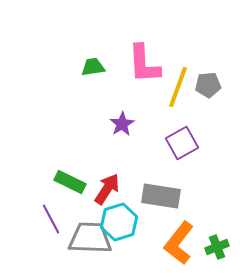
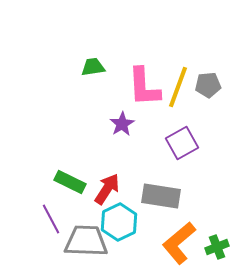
pink L-shape: moved 23 px down
cyan hexagon: rotated 9 degrees counterclockwise
gray trapezoid: moved 4 px left, 3 px down
orange L-shape: rotated 12 degrees clockwise
